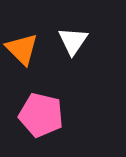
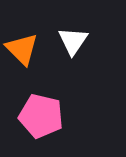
pink pentagon: moved 1 px down
